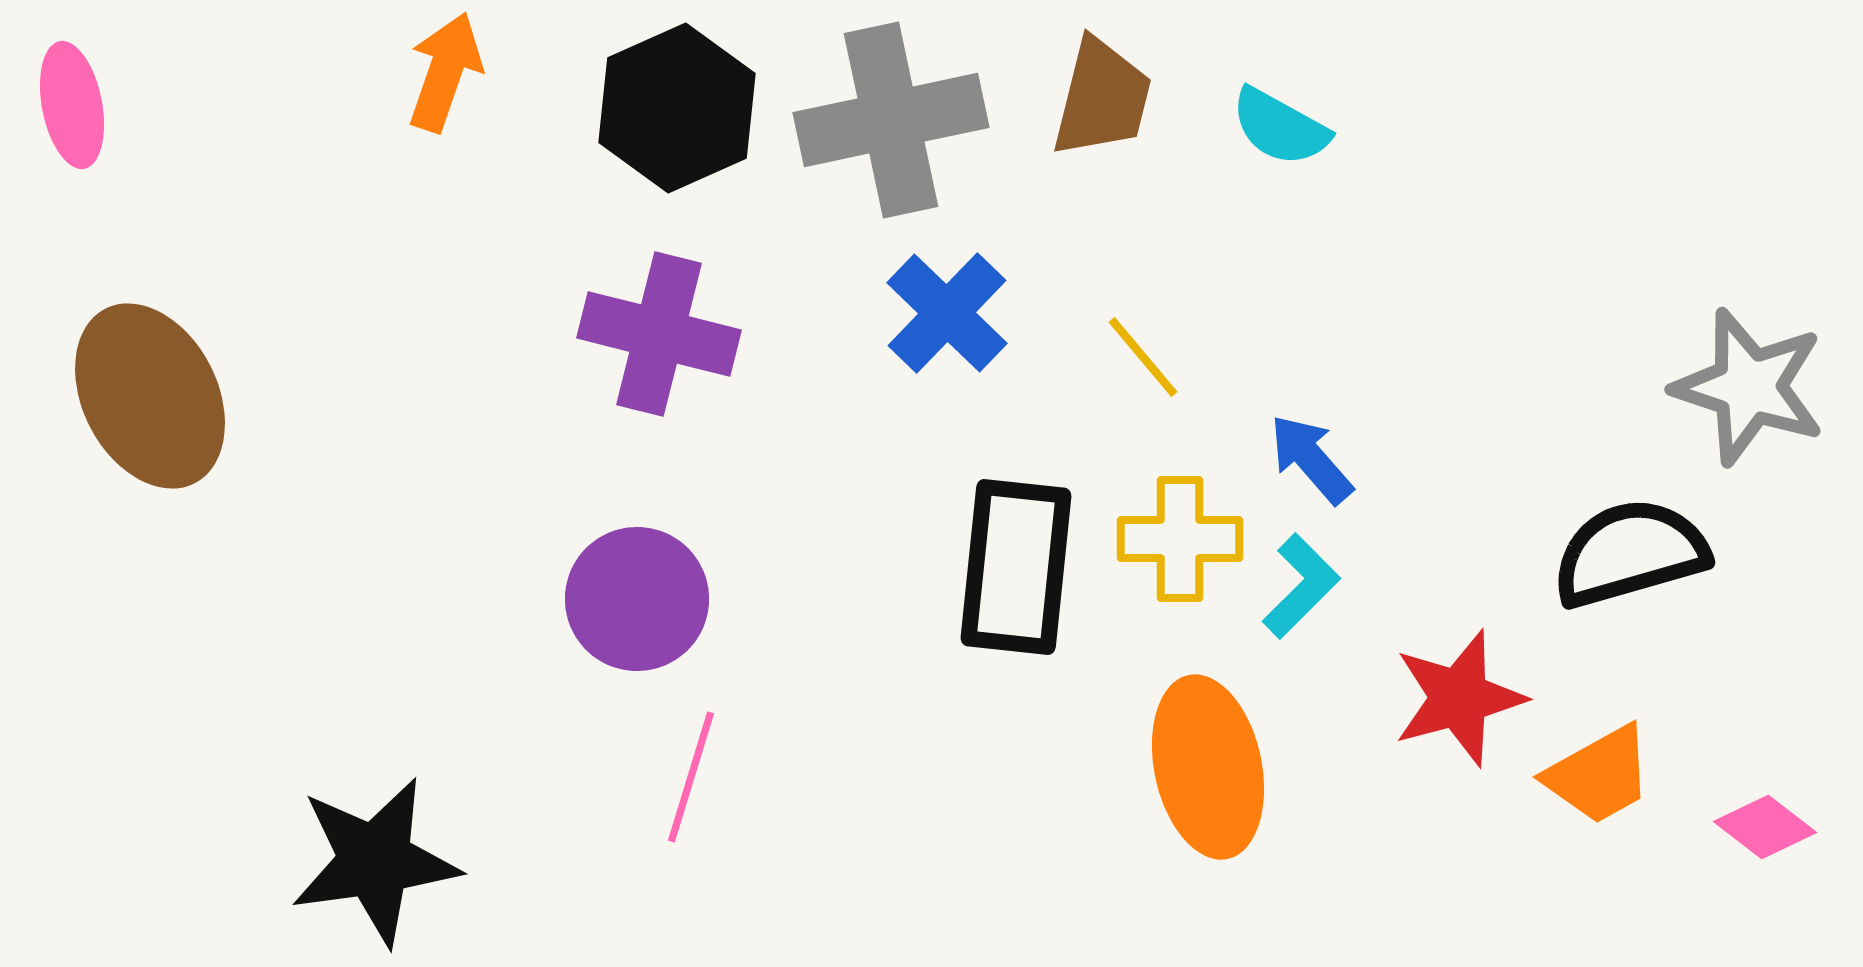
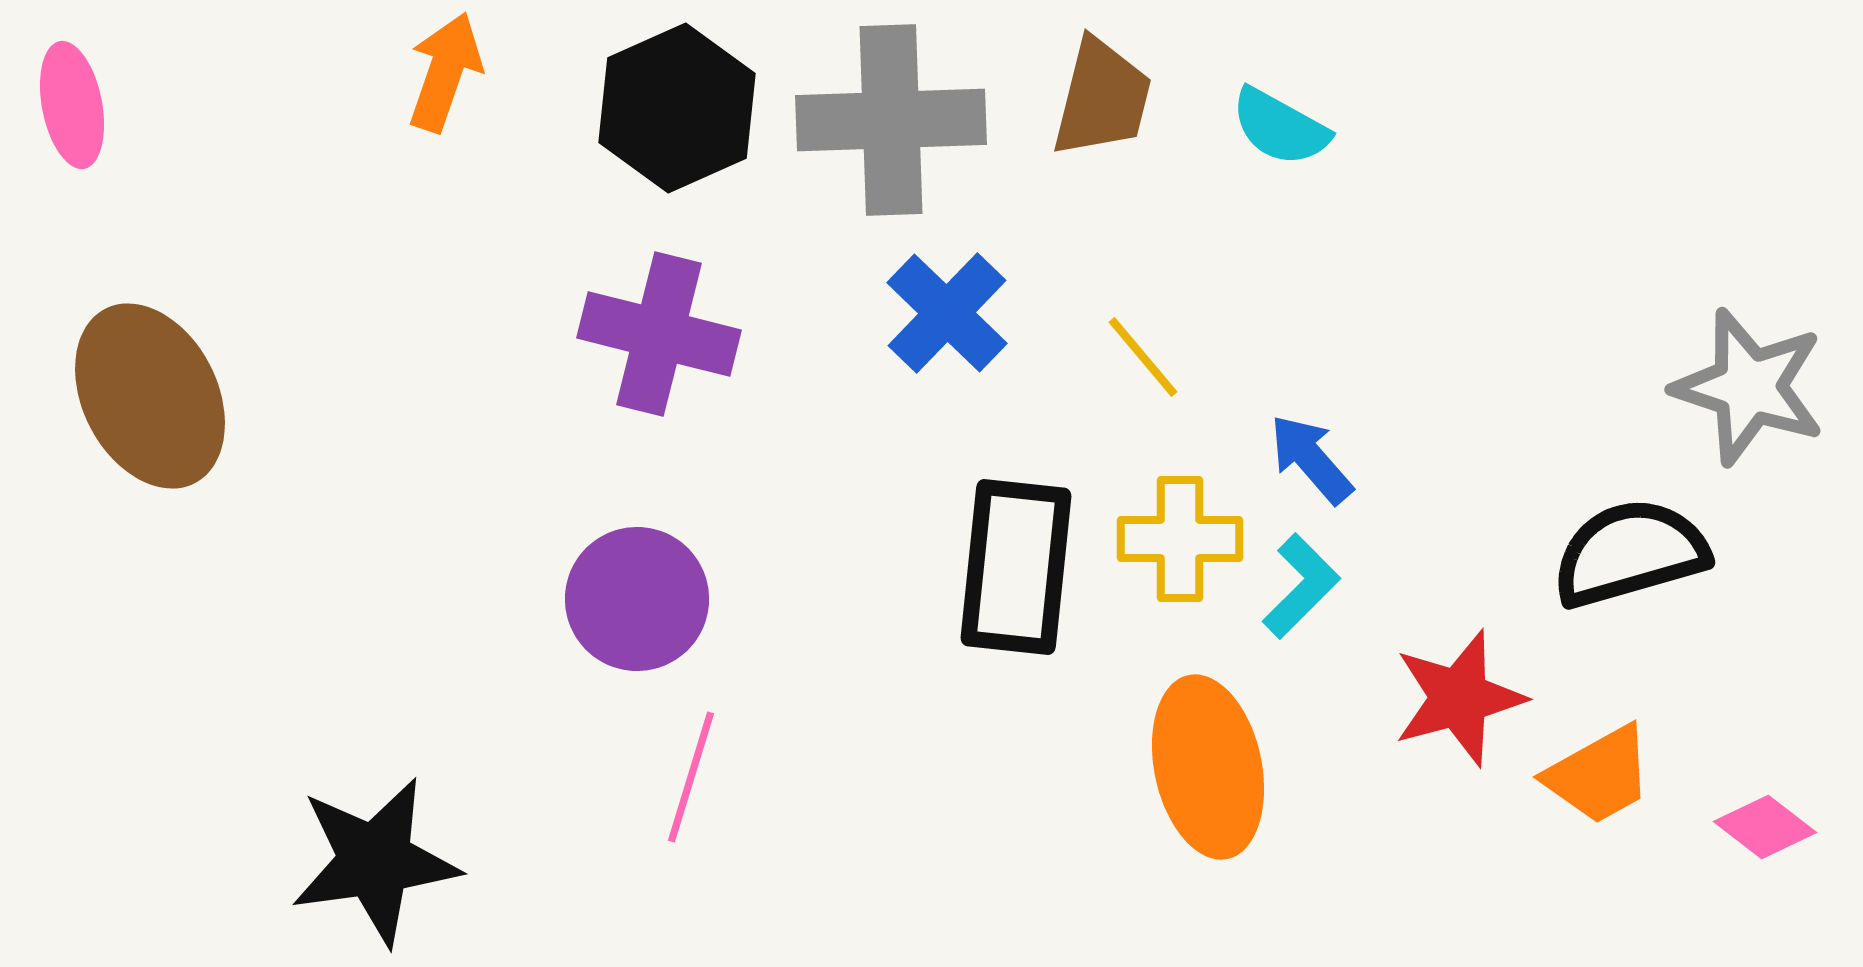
gray cross: rotated 10 degrees clockwise
